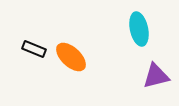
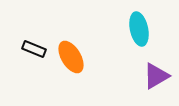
orange ellipse: rotated 16 degrees clockwise
purple triangle: rotated 16 degrees counterclockwise
